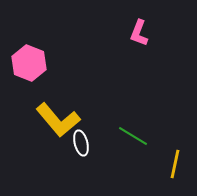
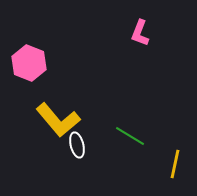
pink L-shape: moved 1 px right
green line: moved 3 px left
white ellipse: moved 4 px left, 2 px down
